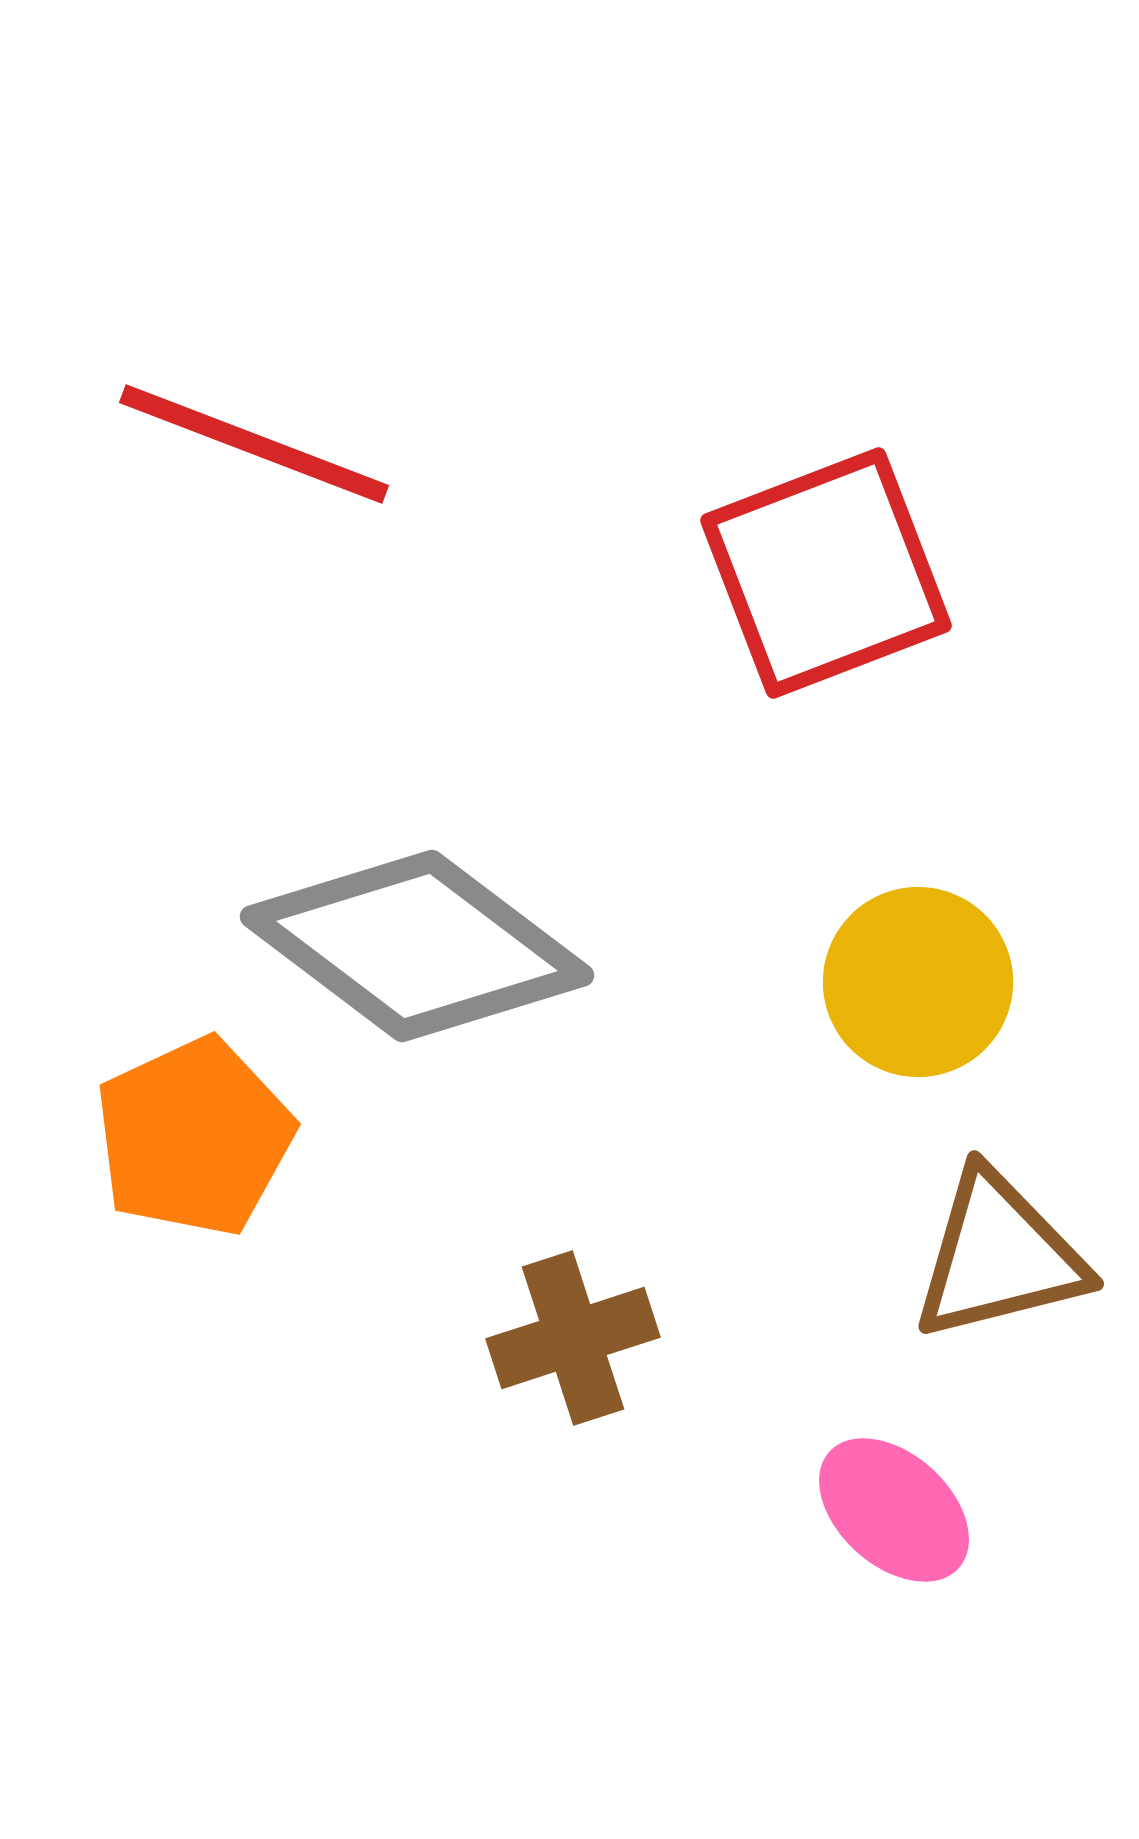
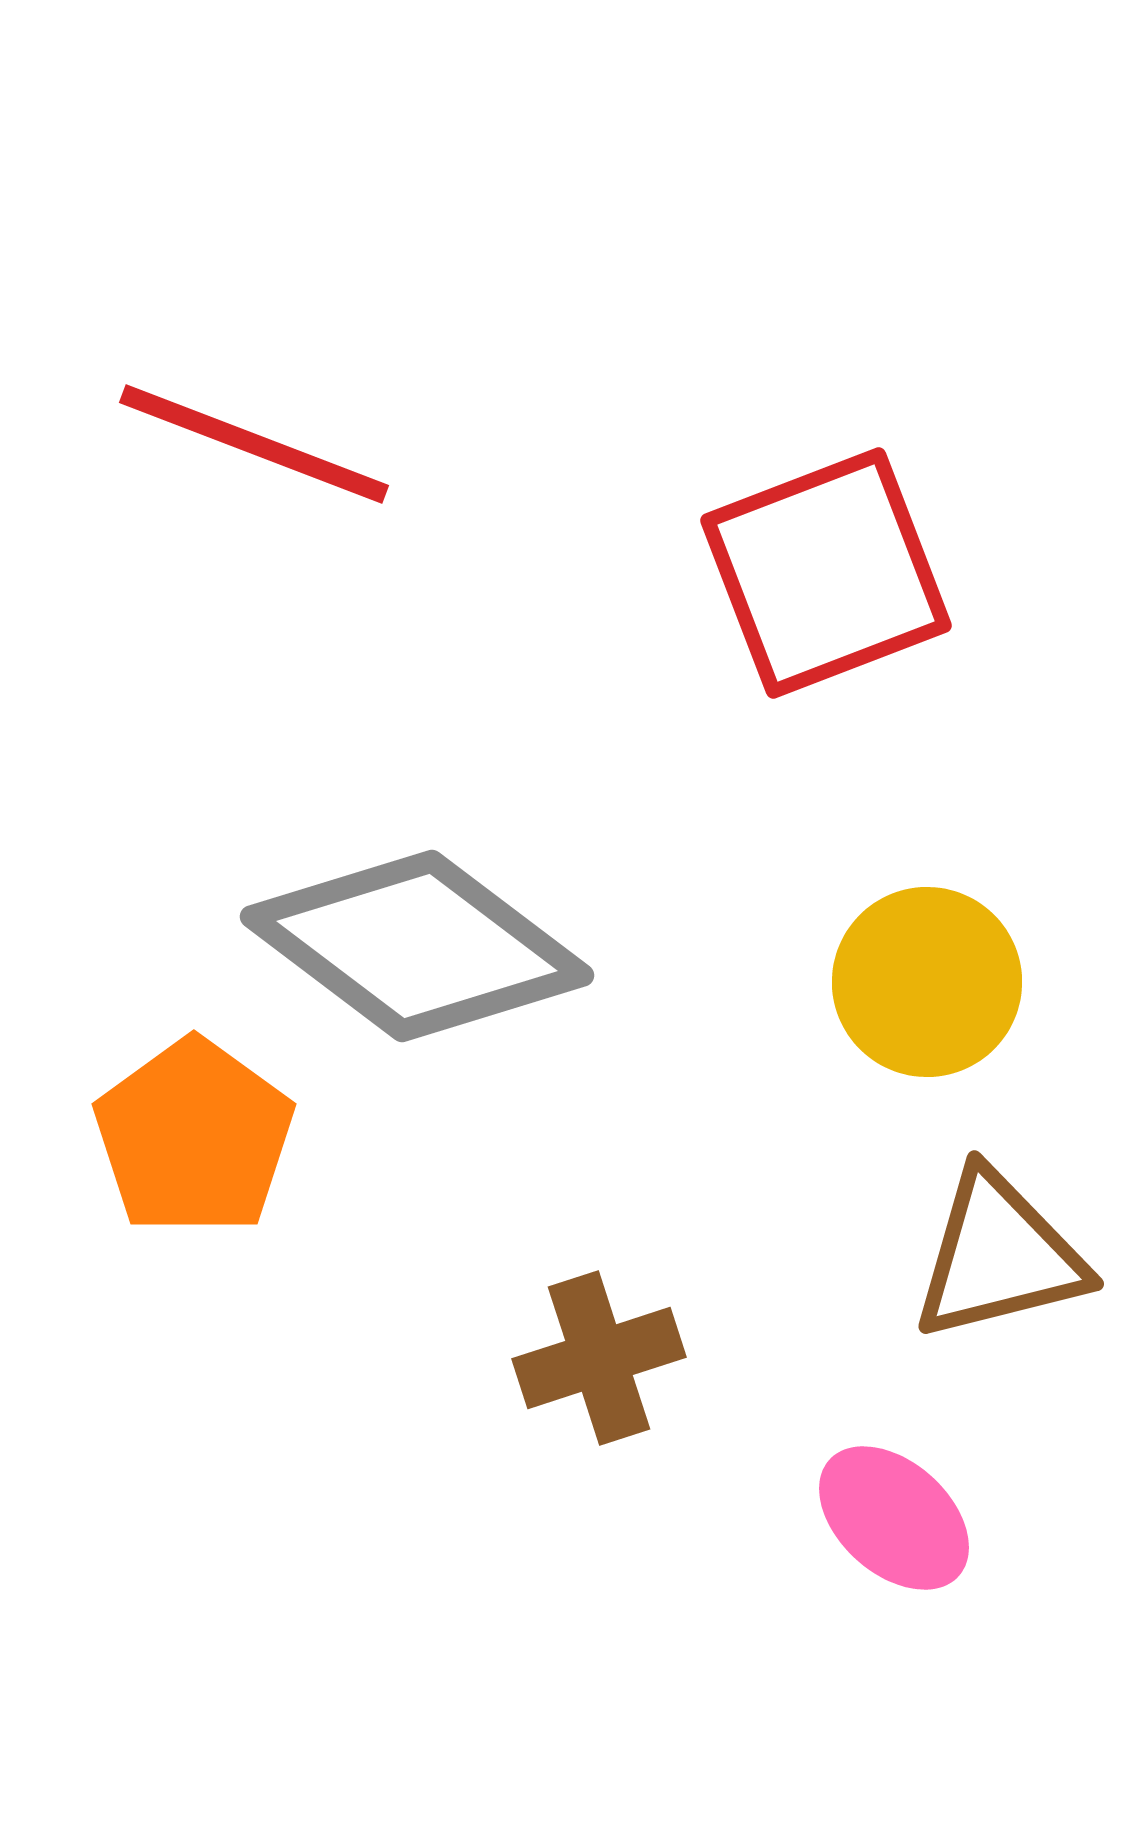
yellow circle: moved 9 px right
orange pentagon: rotated 11 degrees counterclockwise
brown cross: moved 26 px right, 20 px down
pink ellipse: moved 8 px down
